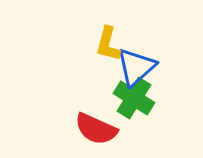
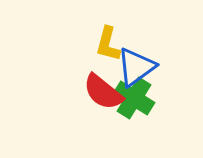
blue triangle: rotated 6 degrees clockwise
red semicircle: moved 7 px right, 37 px up; rotated 15 degrees clockwise
